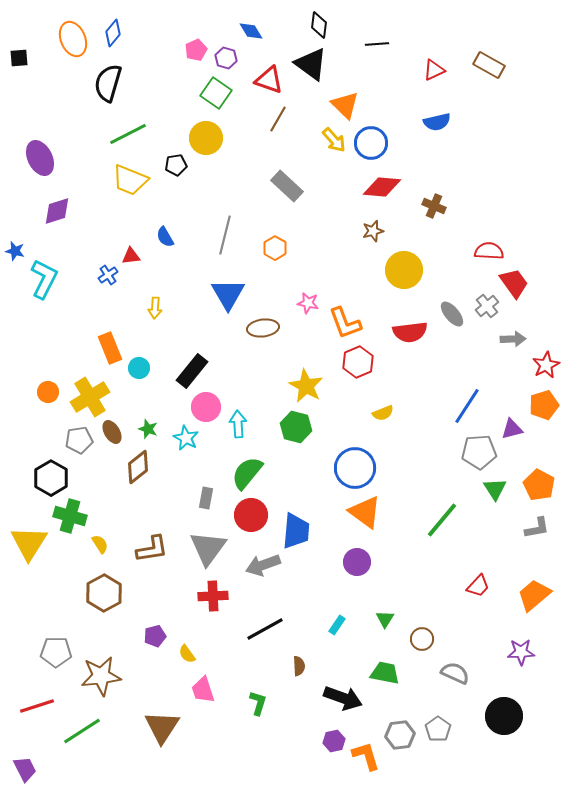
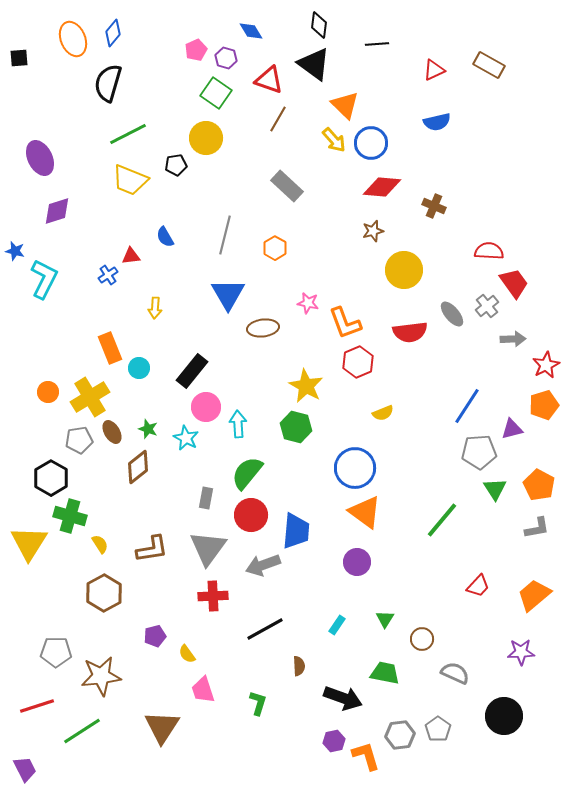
black triangle at (311, 64): moved 3 px right
